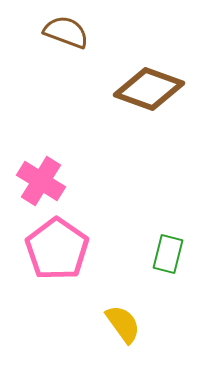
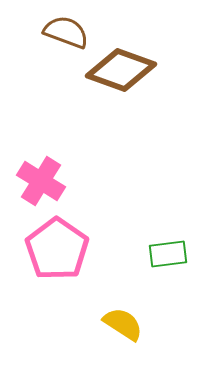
brown diamond: moved 28 px left, 19 px up
green rectangle: rotated 69 degrees clockwise
yellow semicircle: rotated 21 degrees counterclockwise
